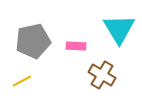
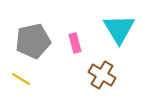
pink rectangle: moved 1 px left, 3 px up; rotated 72 degrees clockwise
yellow line: moved 1 px left, 2 px up; rotated 60 degrees clockwise
